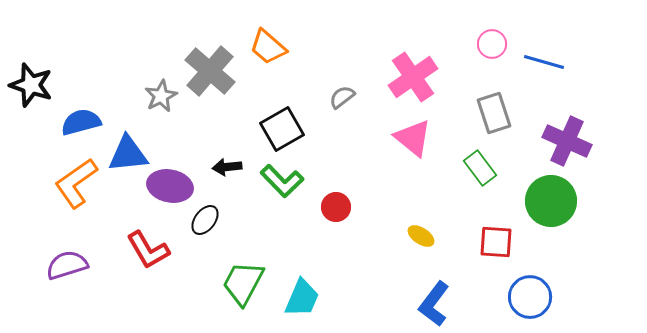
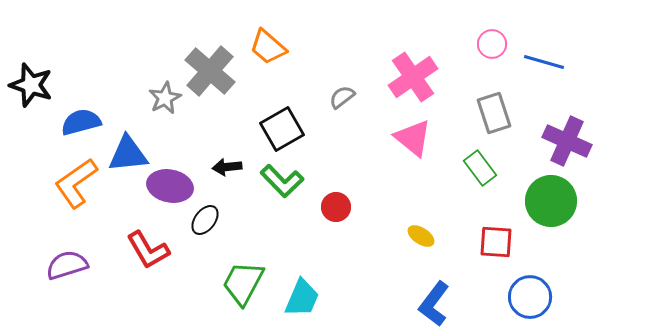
gray star: moved 4 px right, 2 px down
